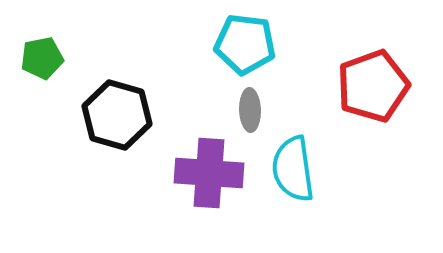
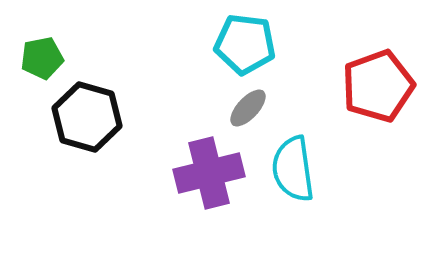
red pentagon: moved 5 px right
gray ellipse: moved 2 px left, 2 px up; rotated 45 degrees clockwise
black hexagon: moved 30 px left, 2 px down
purple cross: rotated 18 degrees counterclockwise
